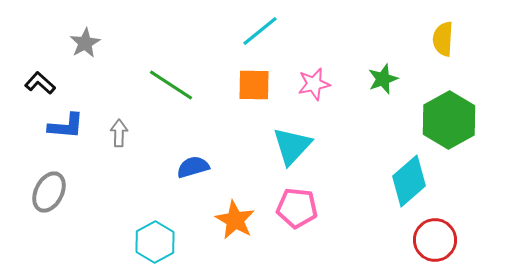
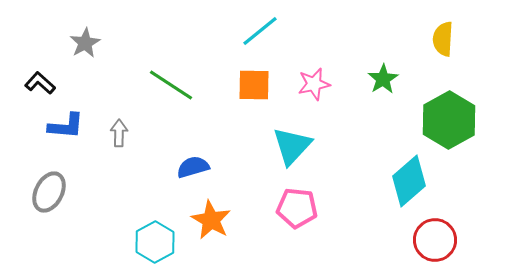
green star: rotated 12 degrees counterclockwise
orange star: moved 24 px left
